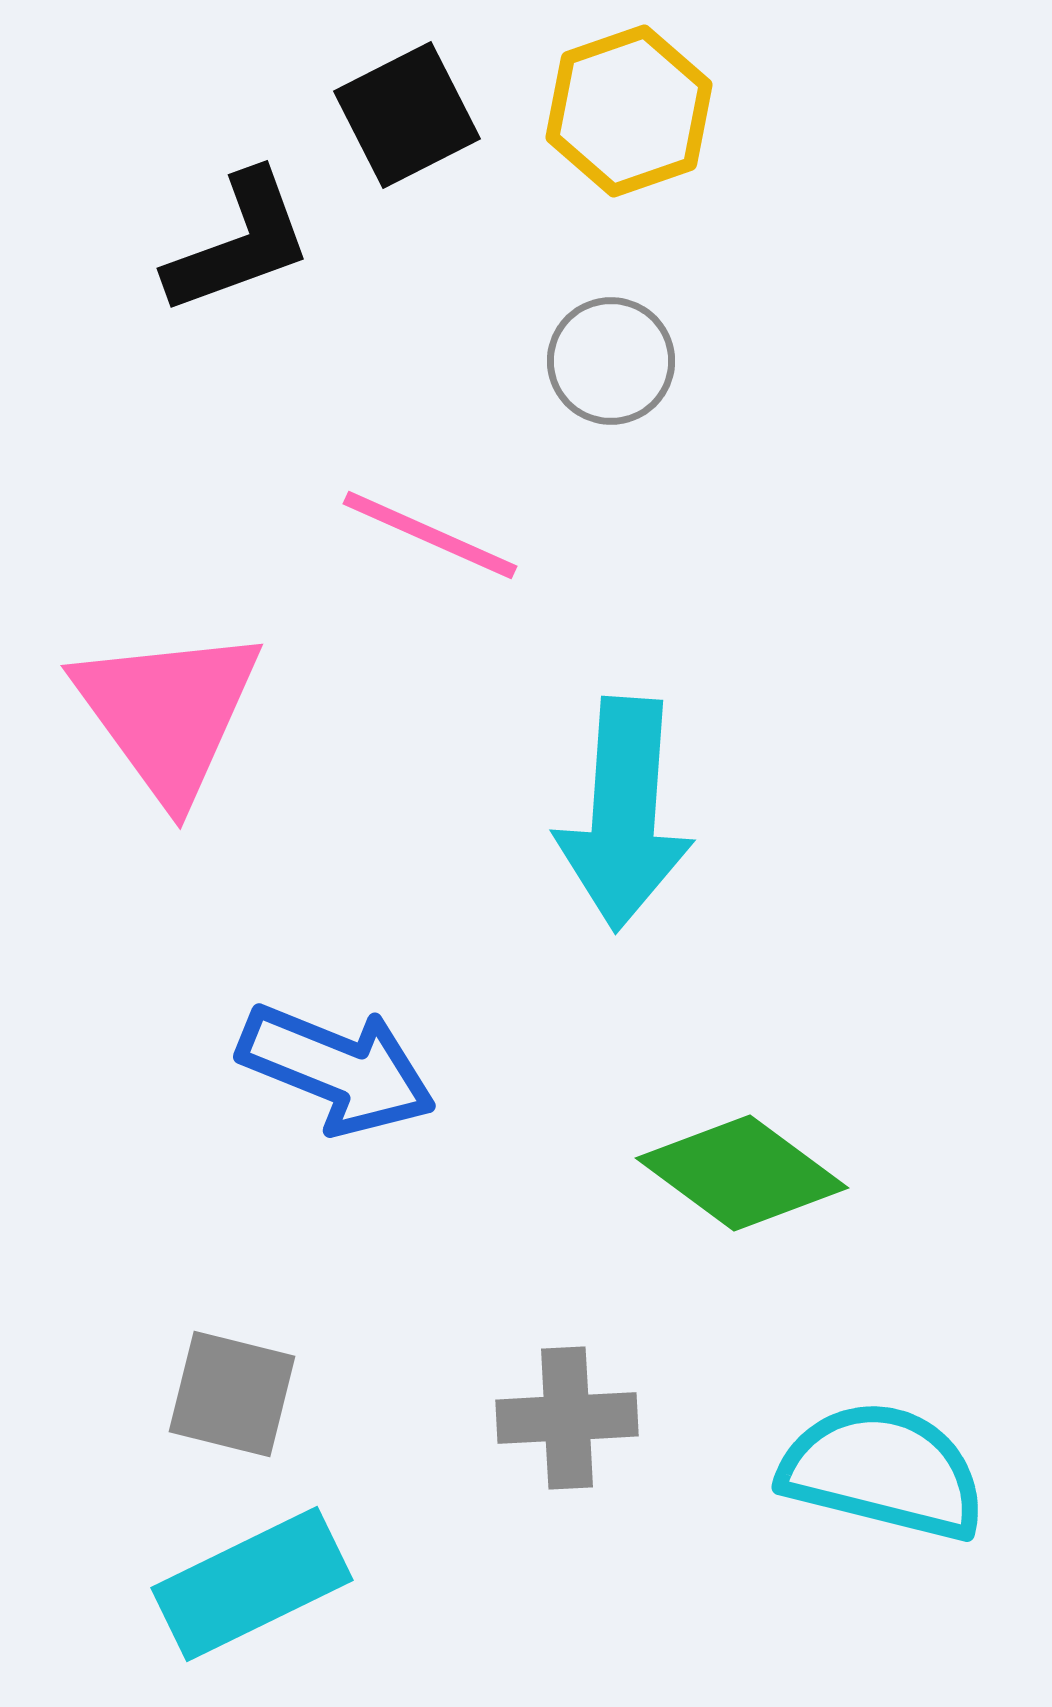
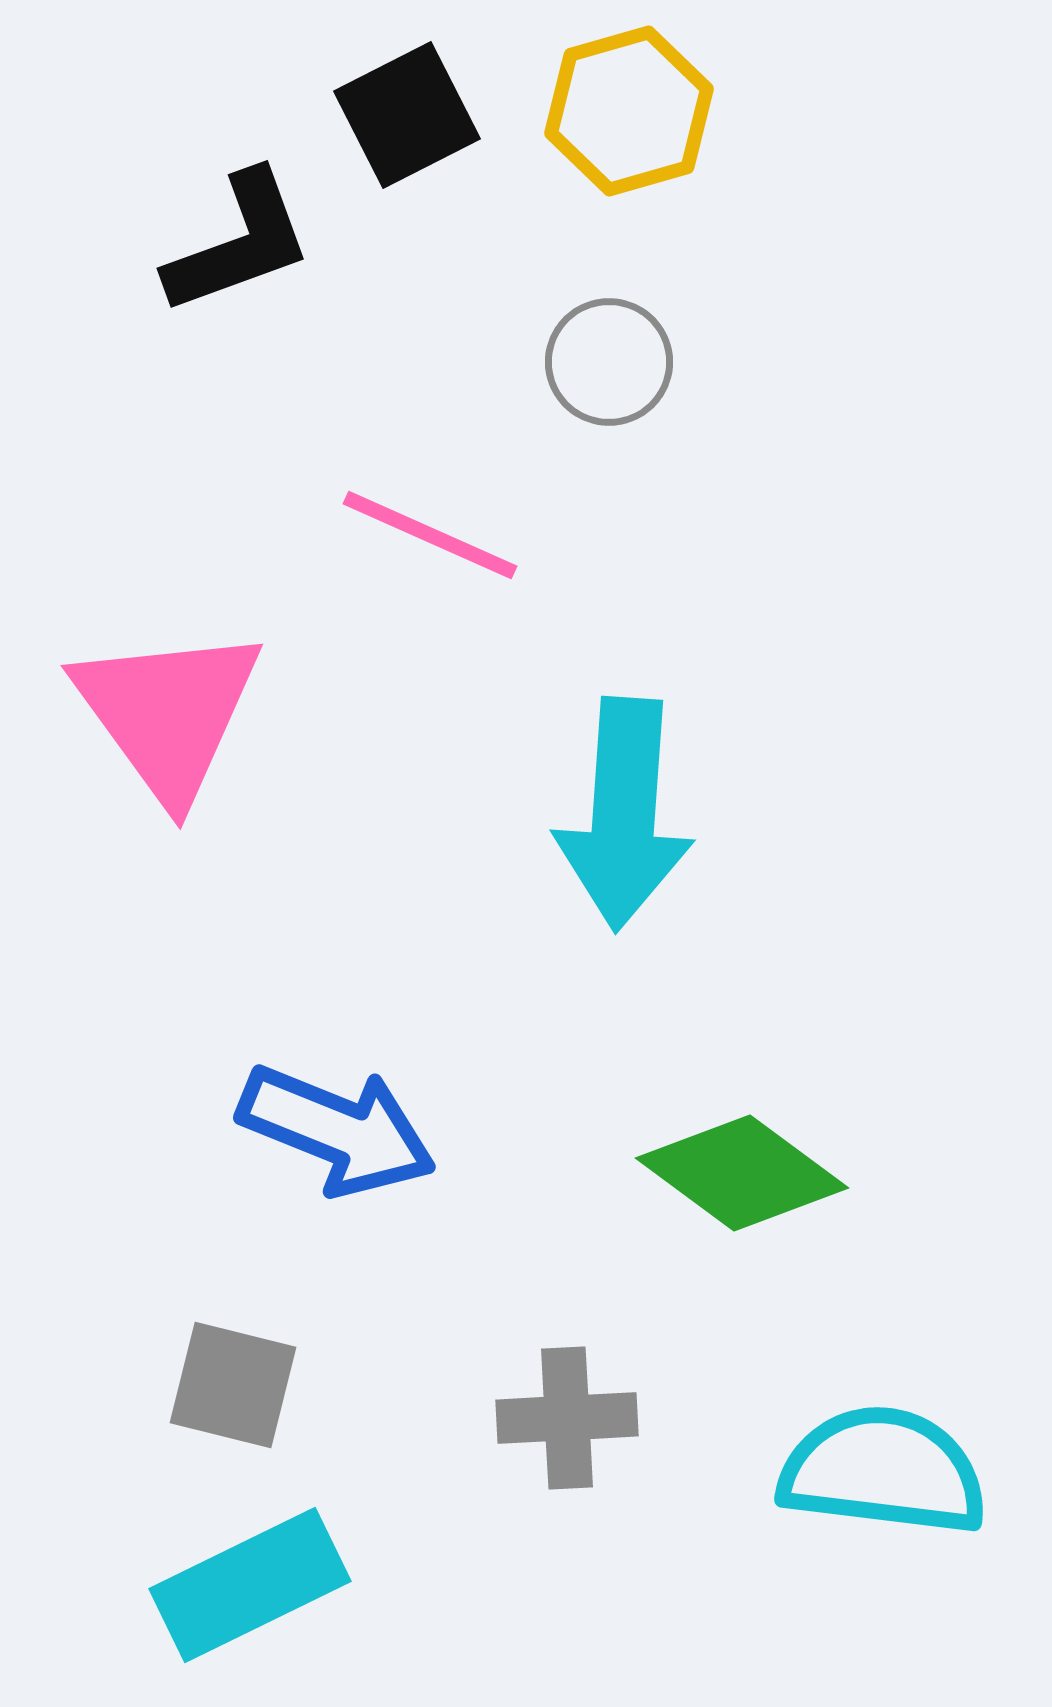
yellow hexagon: rotated 3 degrees clockwise
gray circle: moved 2 px left, 1 px down
blue arrow: moved 61 px down
gray square: moved 1 px right, 9 px up
cyan semicircle: rotated 7 degrees counterclockwise
cyan rectangle: moved 2 px left, 1 px down
